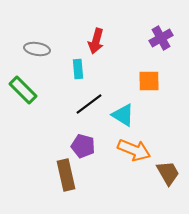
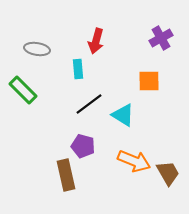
orange arrow: moved 11 px down
